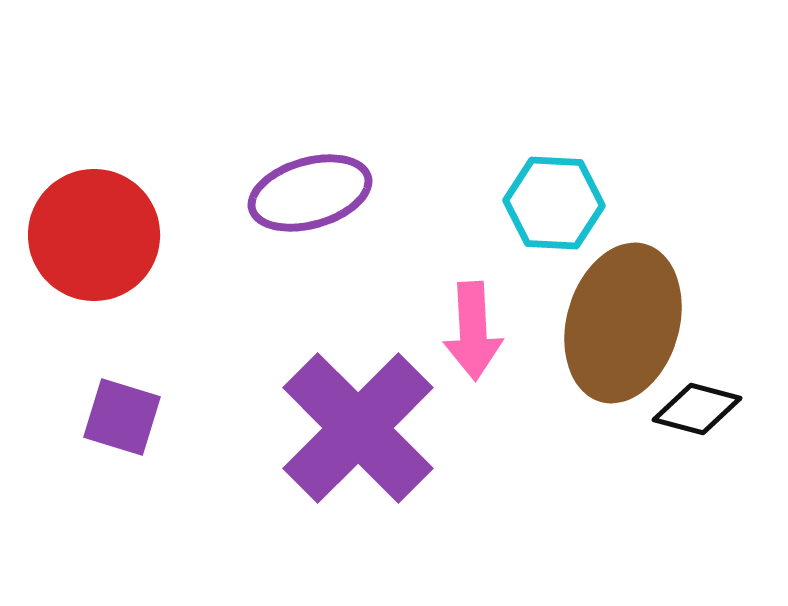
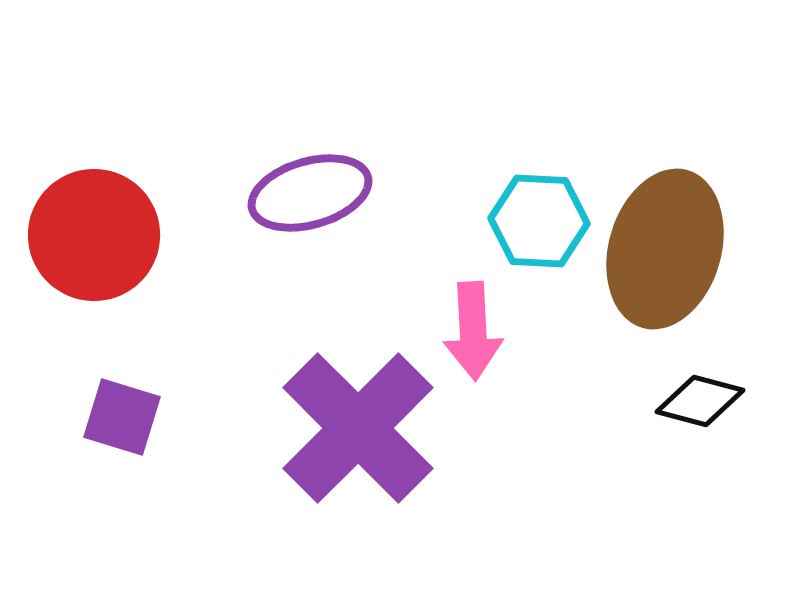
cyan hexagon: moved 15 px left, 18 px down
brown ellipse: moved 42 px right, 74 px up
black diamond: moved 3 px right, 8 px up
